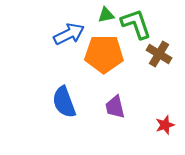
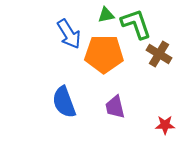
blue arrow: rotated 84 degrees clockwise
red star: rotated 18 degrees clockwise
